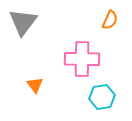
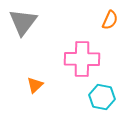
orange triangle: rotated 24 degrees clockwise
cyan hexagon: rotated 20 degrees clockwise
